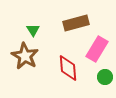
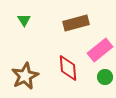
green triangle: moved 9 px left, 10 px up
pink rectangle: moved 3 px right, 1 px down; rotated 20 degrees clockwise
brown star: moved 20 px down; rotated 16 degrees clockwise
